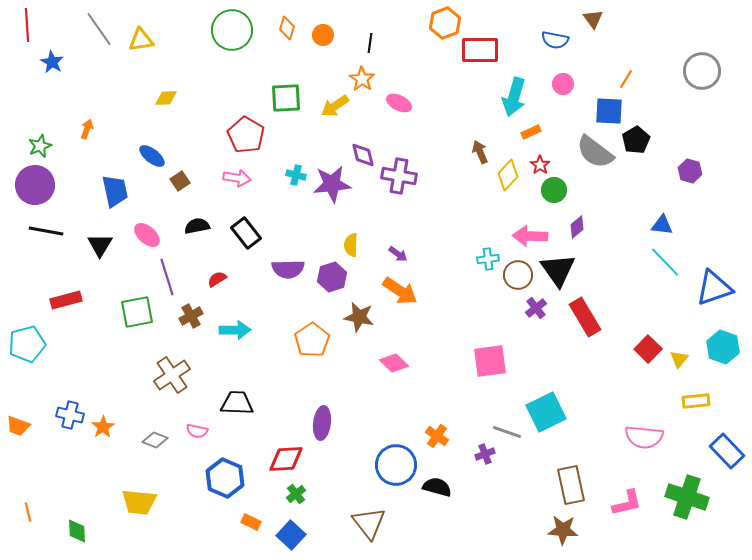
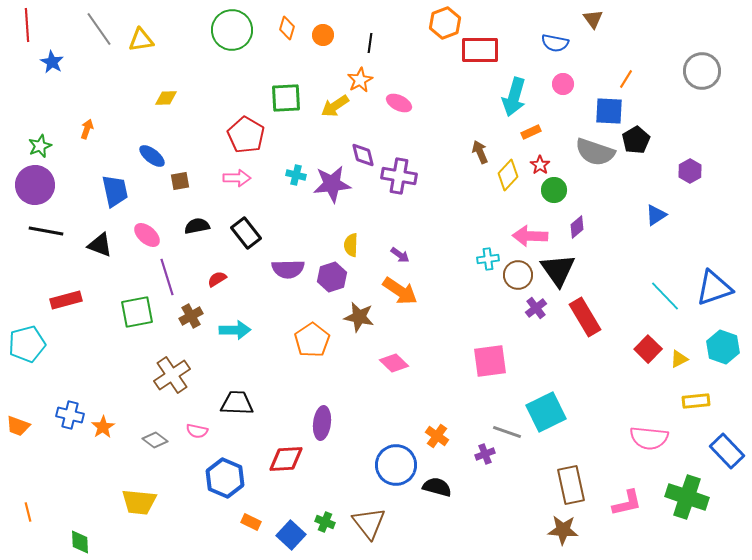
blue semicircle at (555, 40): moved 3 px down
orange star at (362, 79): moved 2 px left, 1 px down; rotated 10 degrees clockwise
gray semicircle at (595, 152): rotated 18 degrees counterclockwise
purple hexagon at (690, 171): rotated 15 degrees clockwise
pink arrow at (237, 178): rotated 8 degrees counterclockwise
brown square at (180, 181): rotated 24 degrees clockwise
blue triangle at (662, 225): moved 6 px left, 10 px up; rotated 40 degrees counterclockwise
black triangle at (100, 245): rotated 40 degrees counterclockwise
purple arrow at (398, 254): moved 2 px right, 1 px down
cyan line at (665, 262): moved 34 px down
yellow triangle at (679, 359): rotated 24 degrees clockwise
pink semicircle at (644, 437): moved 5 px right, 1 px down
gray diamond at (155, 440): rotated 15 degrees clockwise
green cross at (296, 494): moved 29 px right, 28 px down; rotated 30 degrees counterclockwise
green diamond at (77, 531): moved 3 px right, 11 px down
